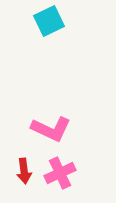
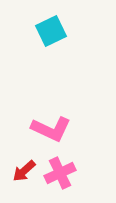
cyan square: moved 2 px right, 10 px down
red arrow: rotated 55 degrees clockwise
